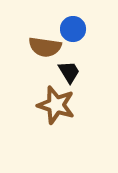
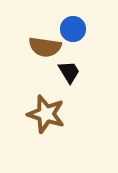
brown star: moved 10 px left, 9 px down
